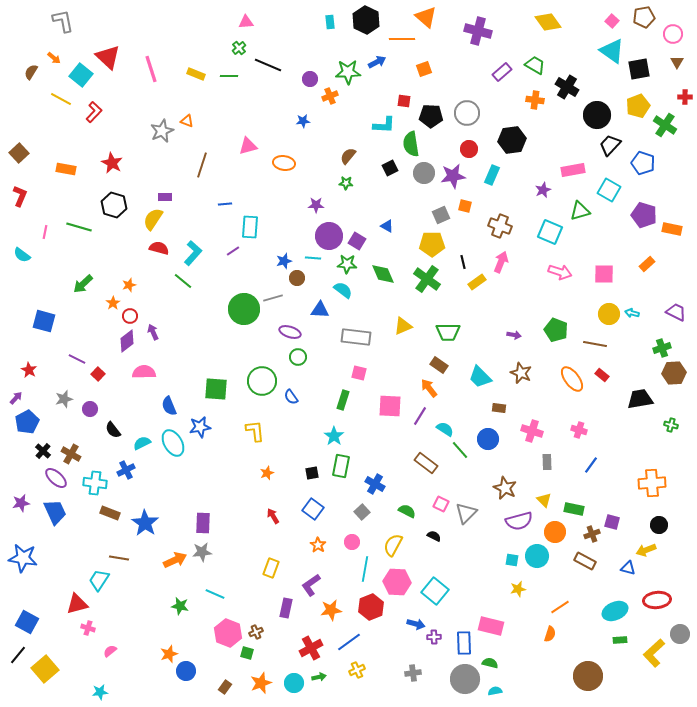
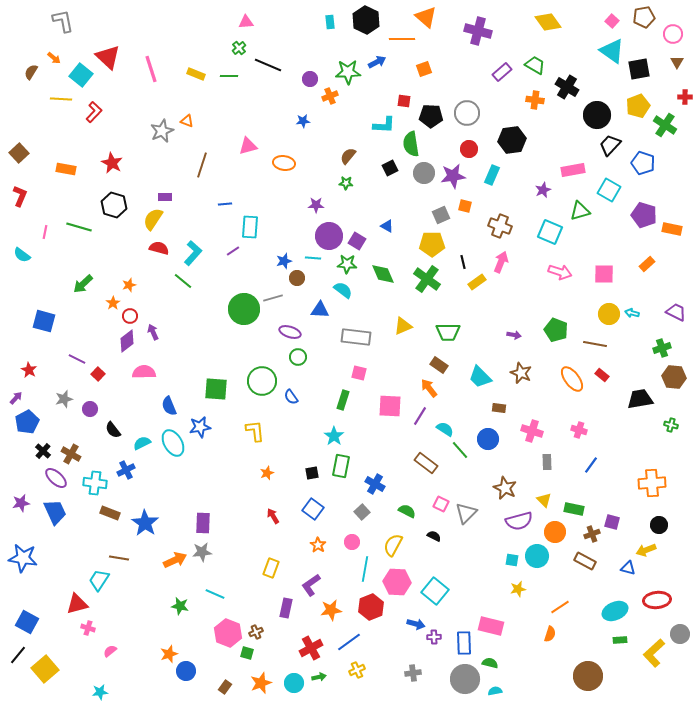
yellow line at (61, 99): rotated 25 degrees counterclockwise
brown hexagon at (674, 373): moved 4 px down; rotated 10 degrees clockwise
